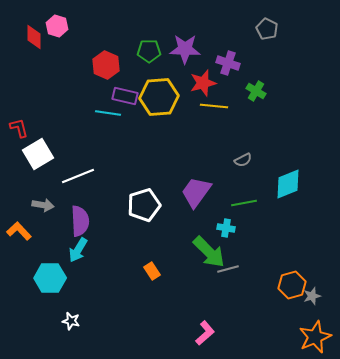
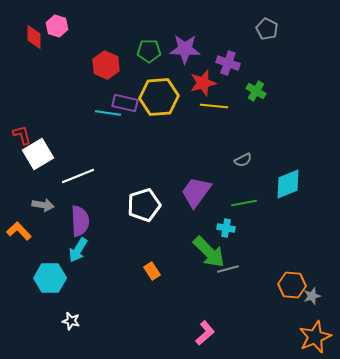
purple rectangle: moved 7 px down
red L-shape: moved 3 px right, 7 px down
orange hexagon: rotated 20 degrees clockwise
